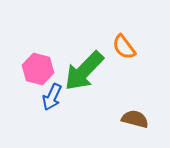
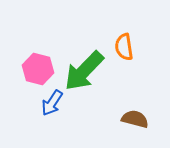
orange semicircle: rotated 28 degrees clockwise
blue arrow: moved 6 px down; rotated 8 degrees clockwise
